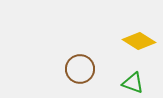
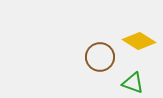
brown circle: moved 20 px right, 12 px up
